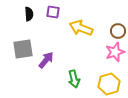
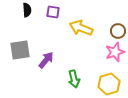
black semicircle: moved 2 px left, 4 px up
gray square: moved 3 px left, 1 px down
